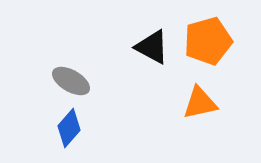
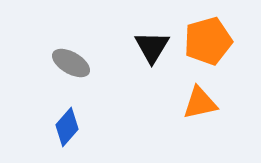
black triangle: rotated 33 degrees clockwise
gray ellipse: moved 18 px up
blue diamond: moved 2 px left, 1 px up
